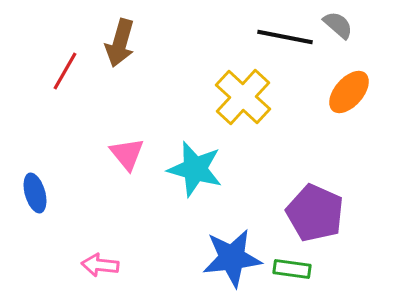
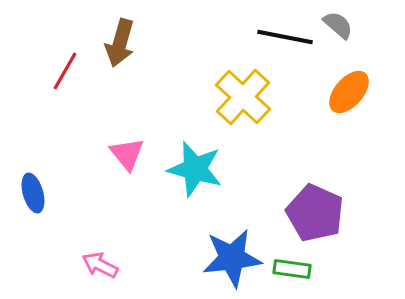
blue ellipse: moved 2 px left
pink arrow: rotated 21 degrees clockwise
